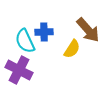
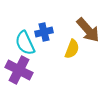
blue cross: rotated 12 degrees counterclockwise
cyan semicircle: moved 2 px down
yellow semicircle: rotated 12 degrees counterclockwise
